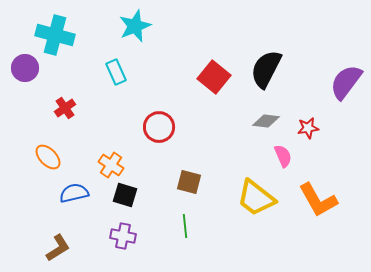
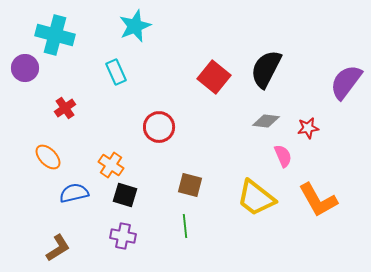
brown square: moved 1 px right, 3 px down
